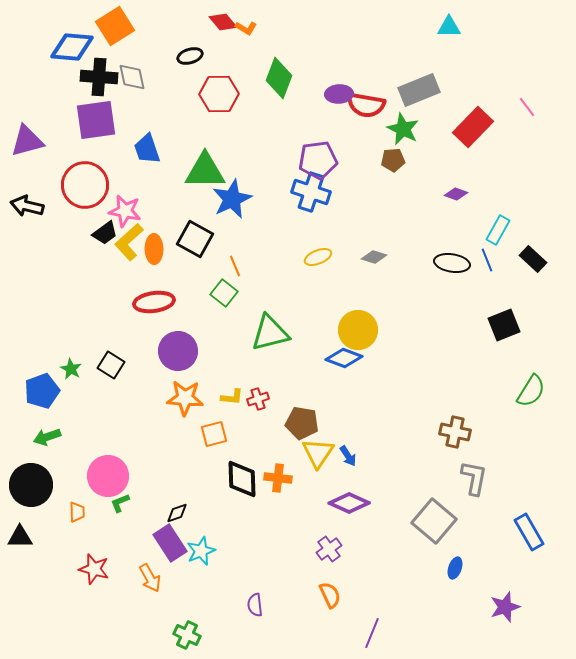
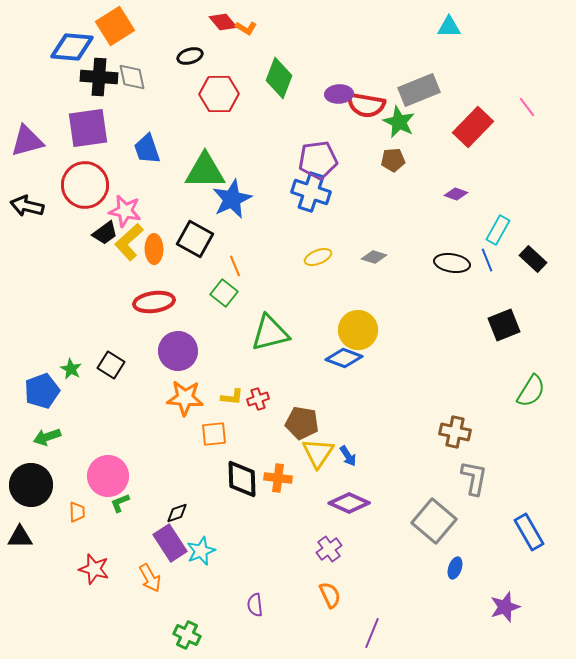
purple square at (96, 120): moved 8 px left, 8 px down
green star at (403, 129): moved 4 px left, 7 px up
orange square at (214, 434): rotated 8 degrees clockwise
